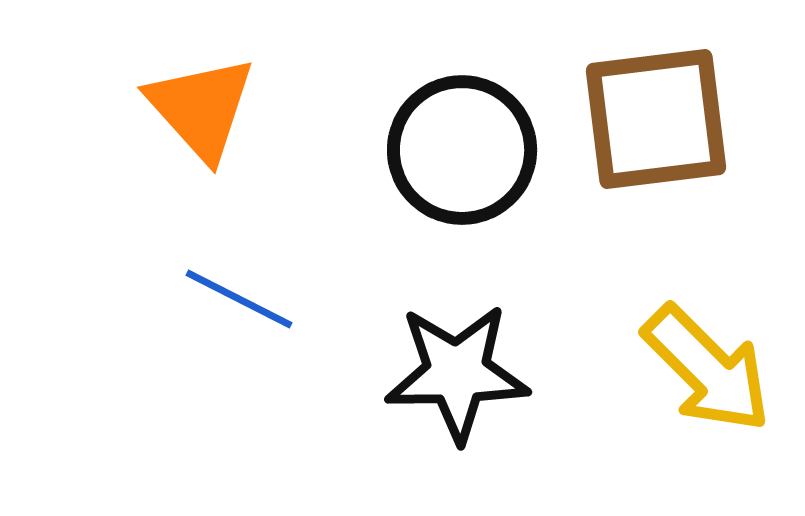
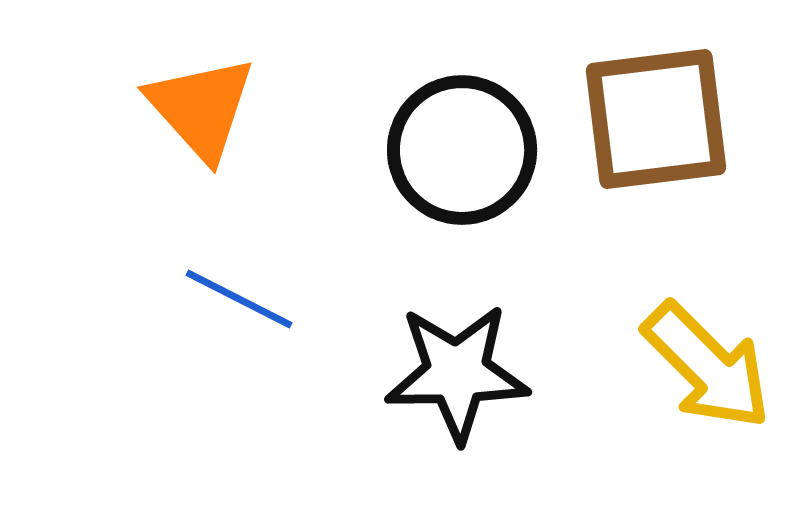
yellow arrow: moved 3 px up
